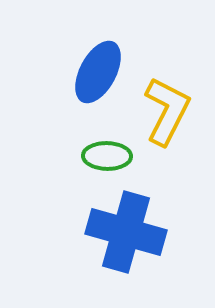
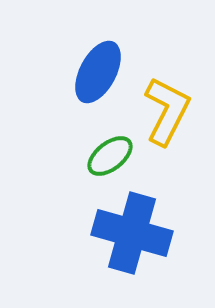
green ellipse: moved 3 px right; rotated 39 degrees counterclockwise
blue cross: moved 6 px right, 1 px down
